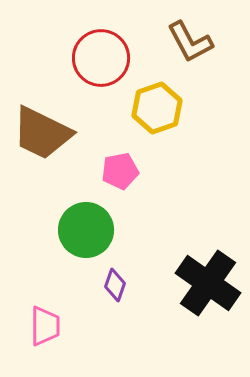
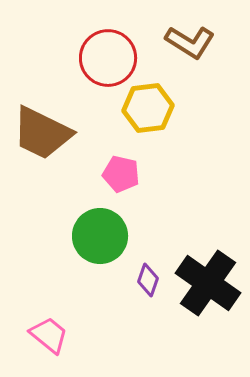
brown L-shape: rotated 30 degrees counterclockwise
red circle: moved 7 px right
yellow hexagon: moved 9 px left; rotated 12 degrees clockwise
pink pentagon: moved 1 px right, 3 px down; rotated 24 degrees clockwise
green circle: moved 14 px right, 6 px down
purple diamond: moved 33 px right, 5 px up
pink trapezoid: moved 4 px right, 9 px down; rotated 51 degrees counterclockwise
